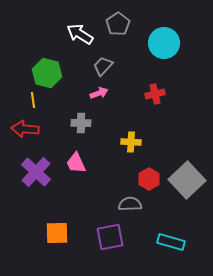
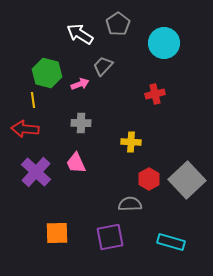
pink arrow: moved 19 px left, 9 px up
